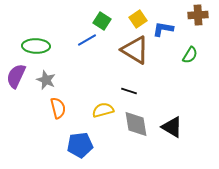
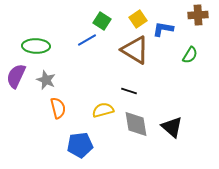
black triangle: rotated 10 degrees clockwise
